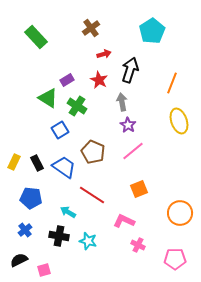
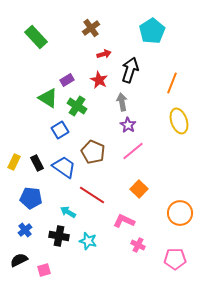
orange square: rotated 24 degrees counterclockwise
